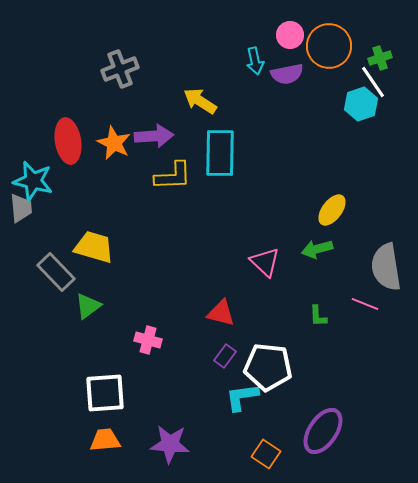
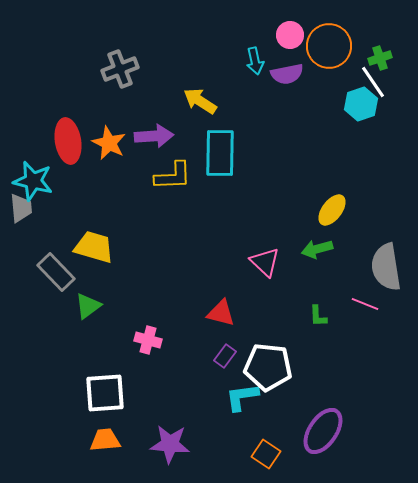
orange star: moved 5 px left
